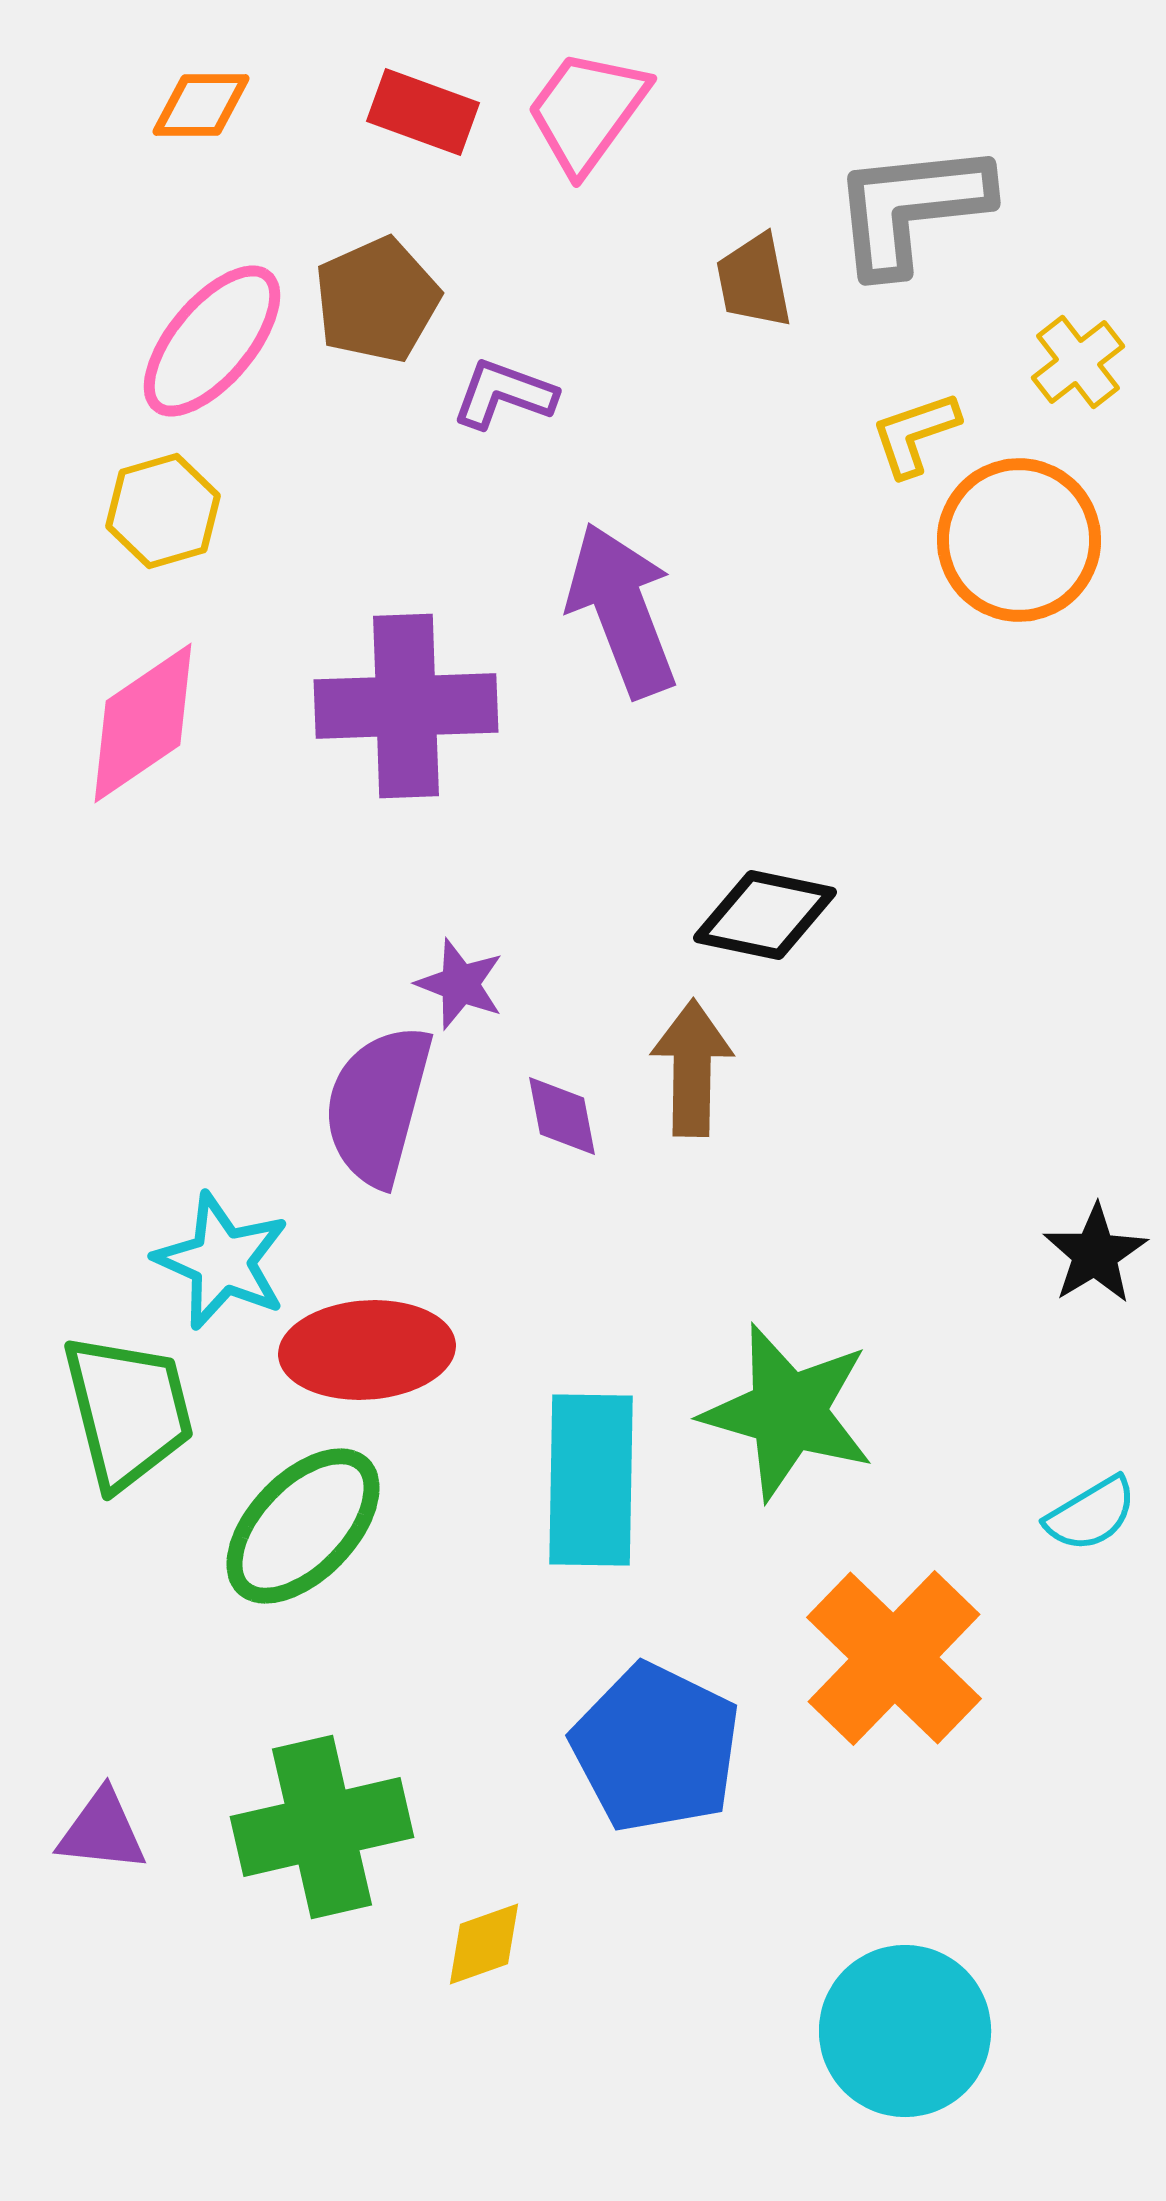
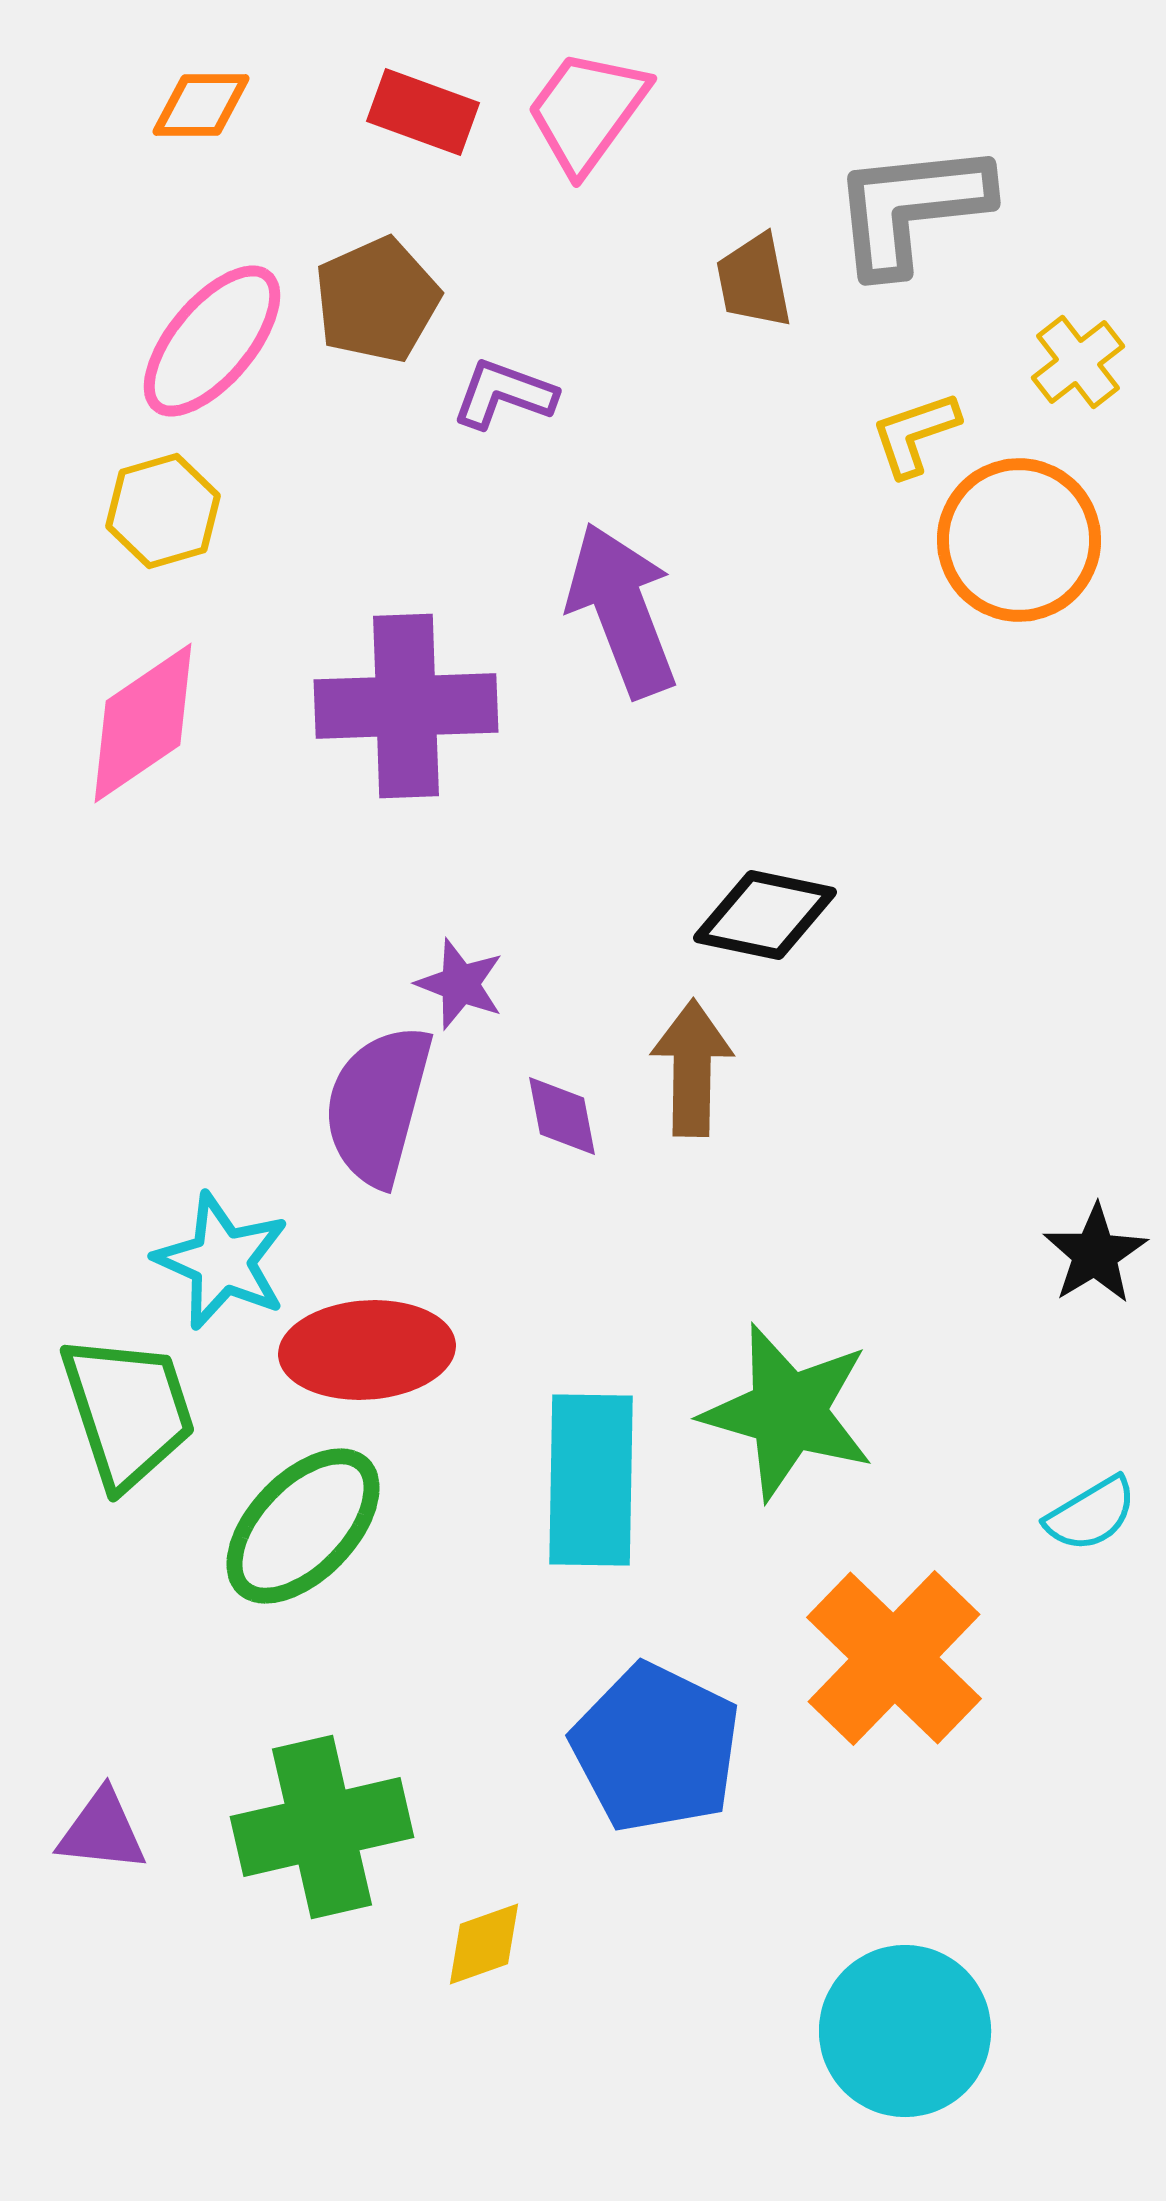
green trapezoid: rotated 4 degrees counterclockwise
